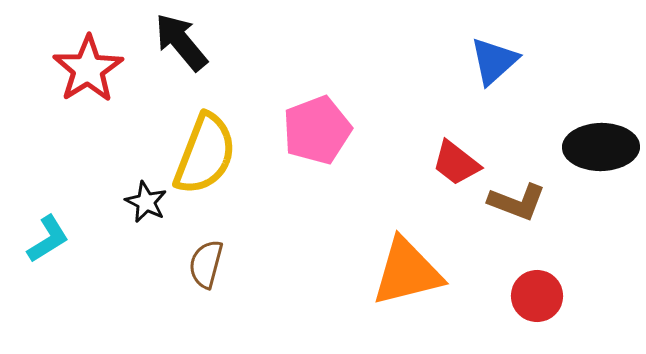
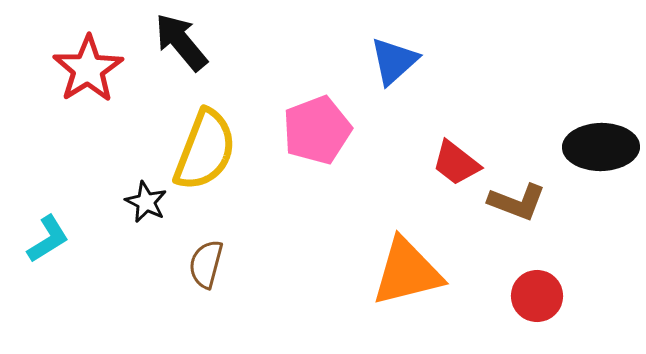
blue triangle: moved 100 px left
yellow semicircle: moved 4 px up
